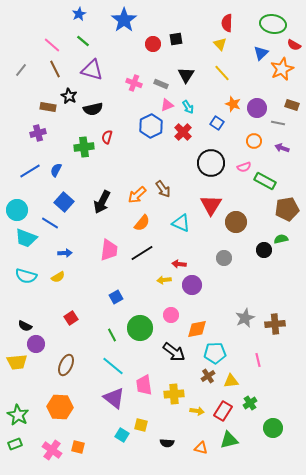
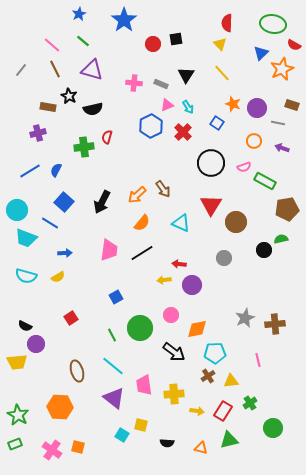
pink cross at (134, 83): rotated 14 degrees counterclockwise
brown ellipse at (66, 365): moved 11 px right, 6 px down; rotated 40 degrees counterclockwise
